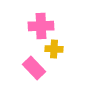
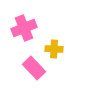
pink cross: moved 17 px left, 2 px down; rotated 20 degrees counterclockwise
